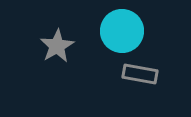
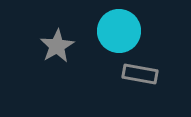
cyan circle: moved 3 px left
